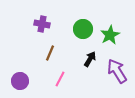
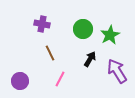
brown line: rotated 49 degrees counterclockwise
